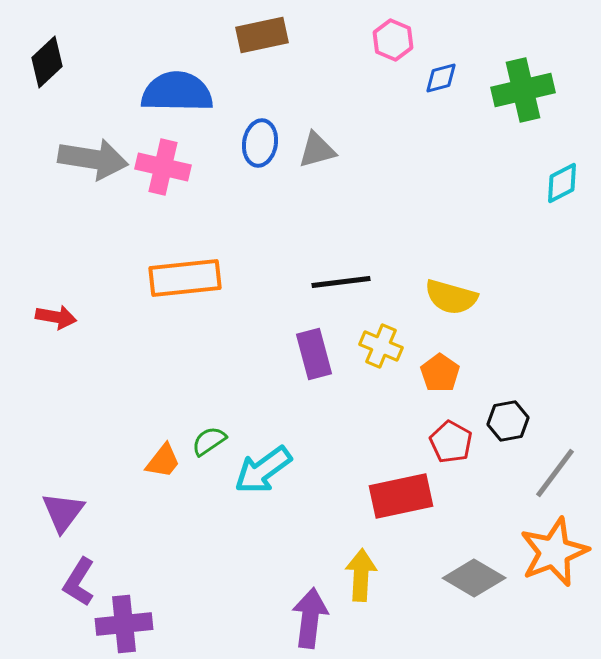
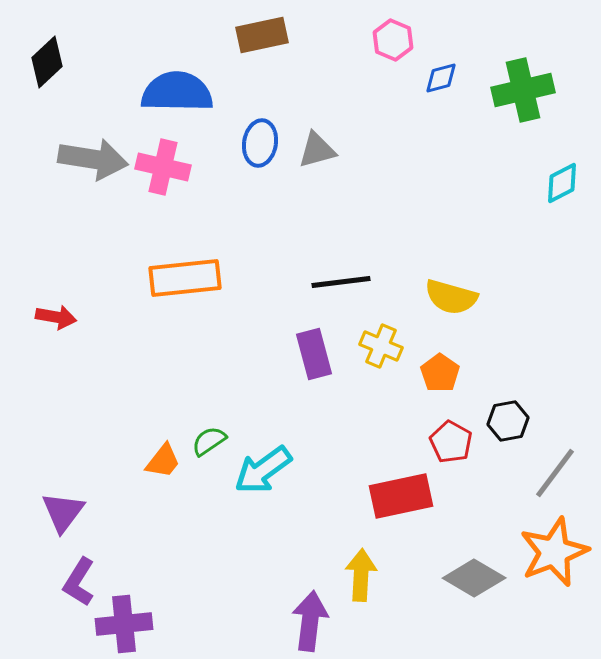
purple arrow: moved 3 px down
